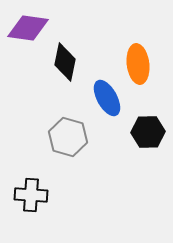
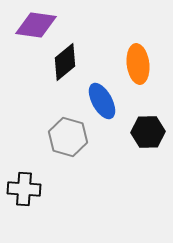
purple diamond: moved 8 px right, 3 px up
black diamond: rotated 39 degrees clockwise
blue ellipse: moved 5 px left, 3 px down
black cross: moved 7 px left, 6 px up
